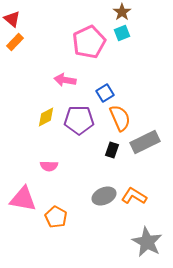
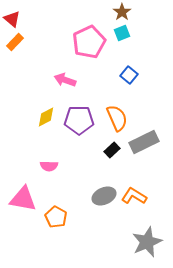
pink arrow: rotated 10 degrees clockwise
blue square: moved 24 px right, 18 px up; rotated 18 degrees counterclockwise
orange semicircle: moved 3 px left
gray rectangle: moved 1 px left
black rectangle: rotated 28 degrees clockwise
gray star: rotated 20 degrees clockwise
